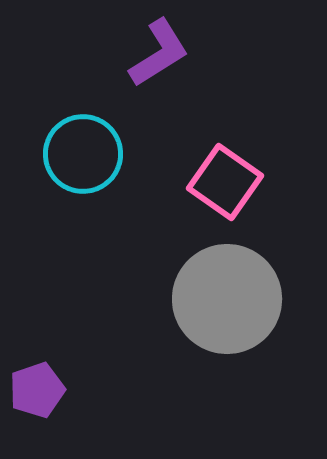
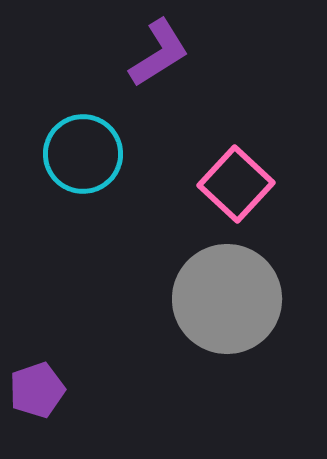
pink square: moved 11 px right, 2 px down; rotated 8 degrees clockwise
